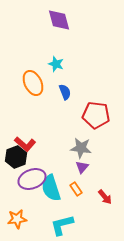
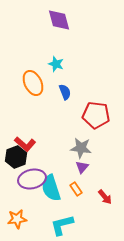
purple ellipse: rotated 8 degrees clockwise
